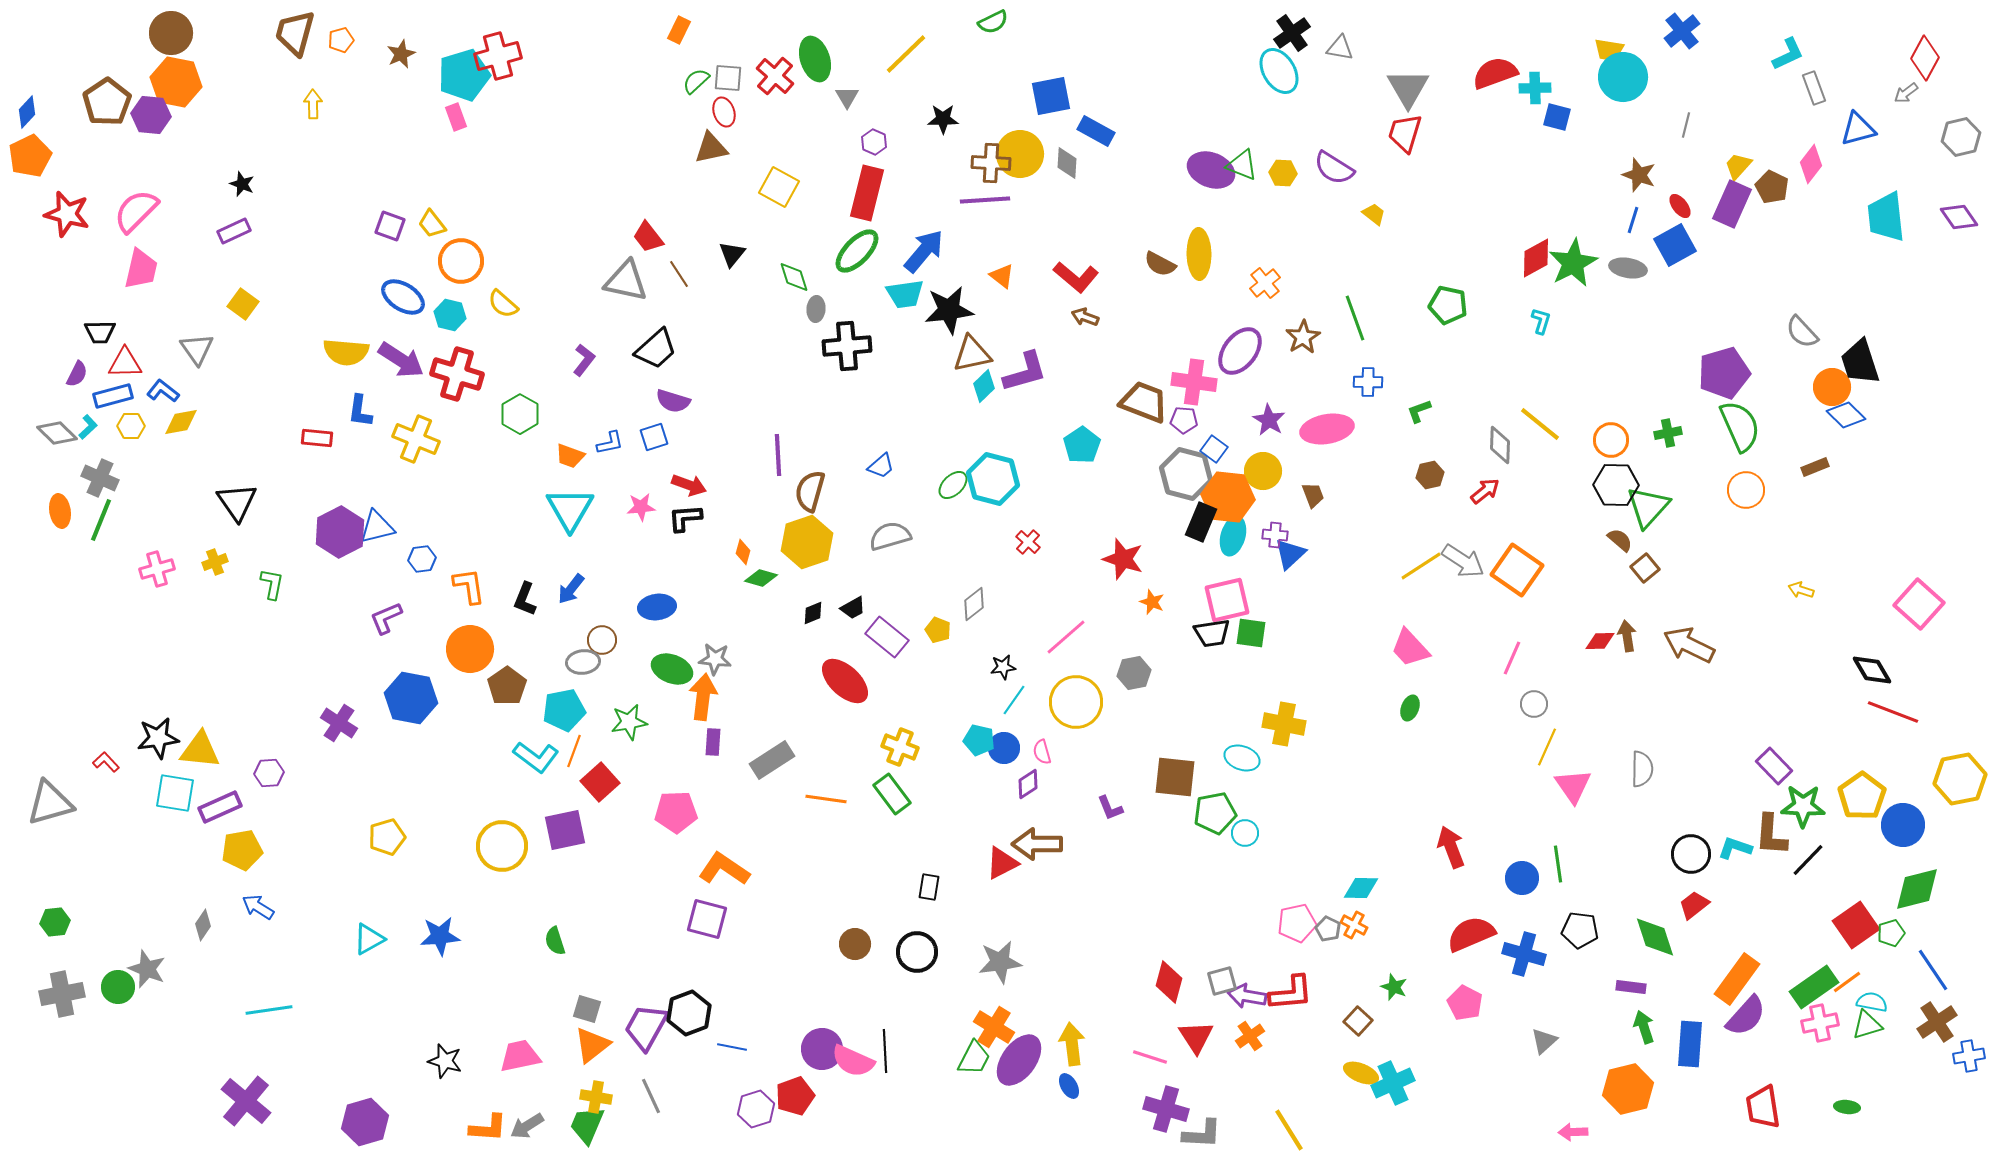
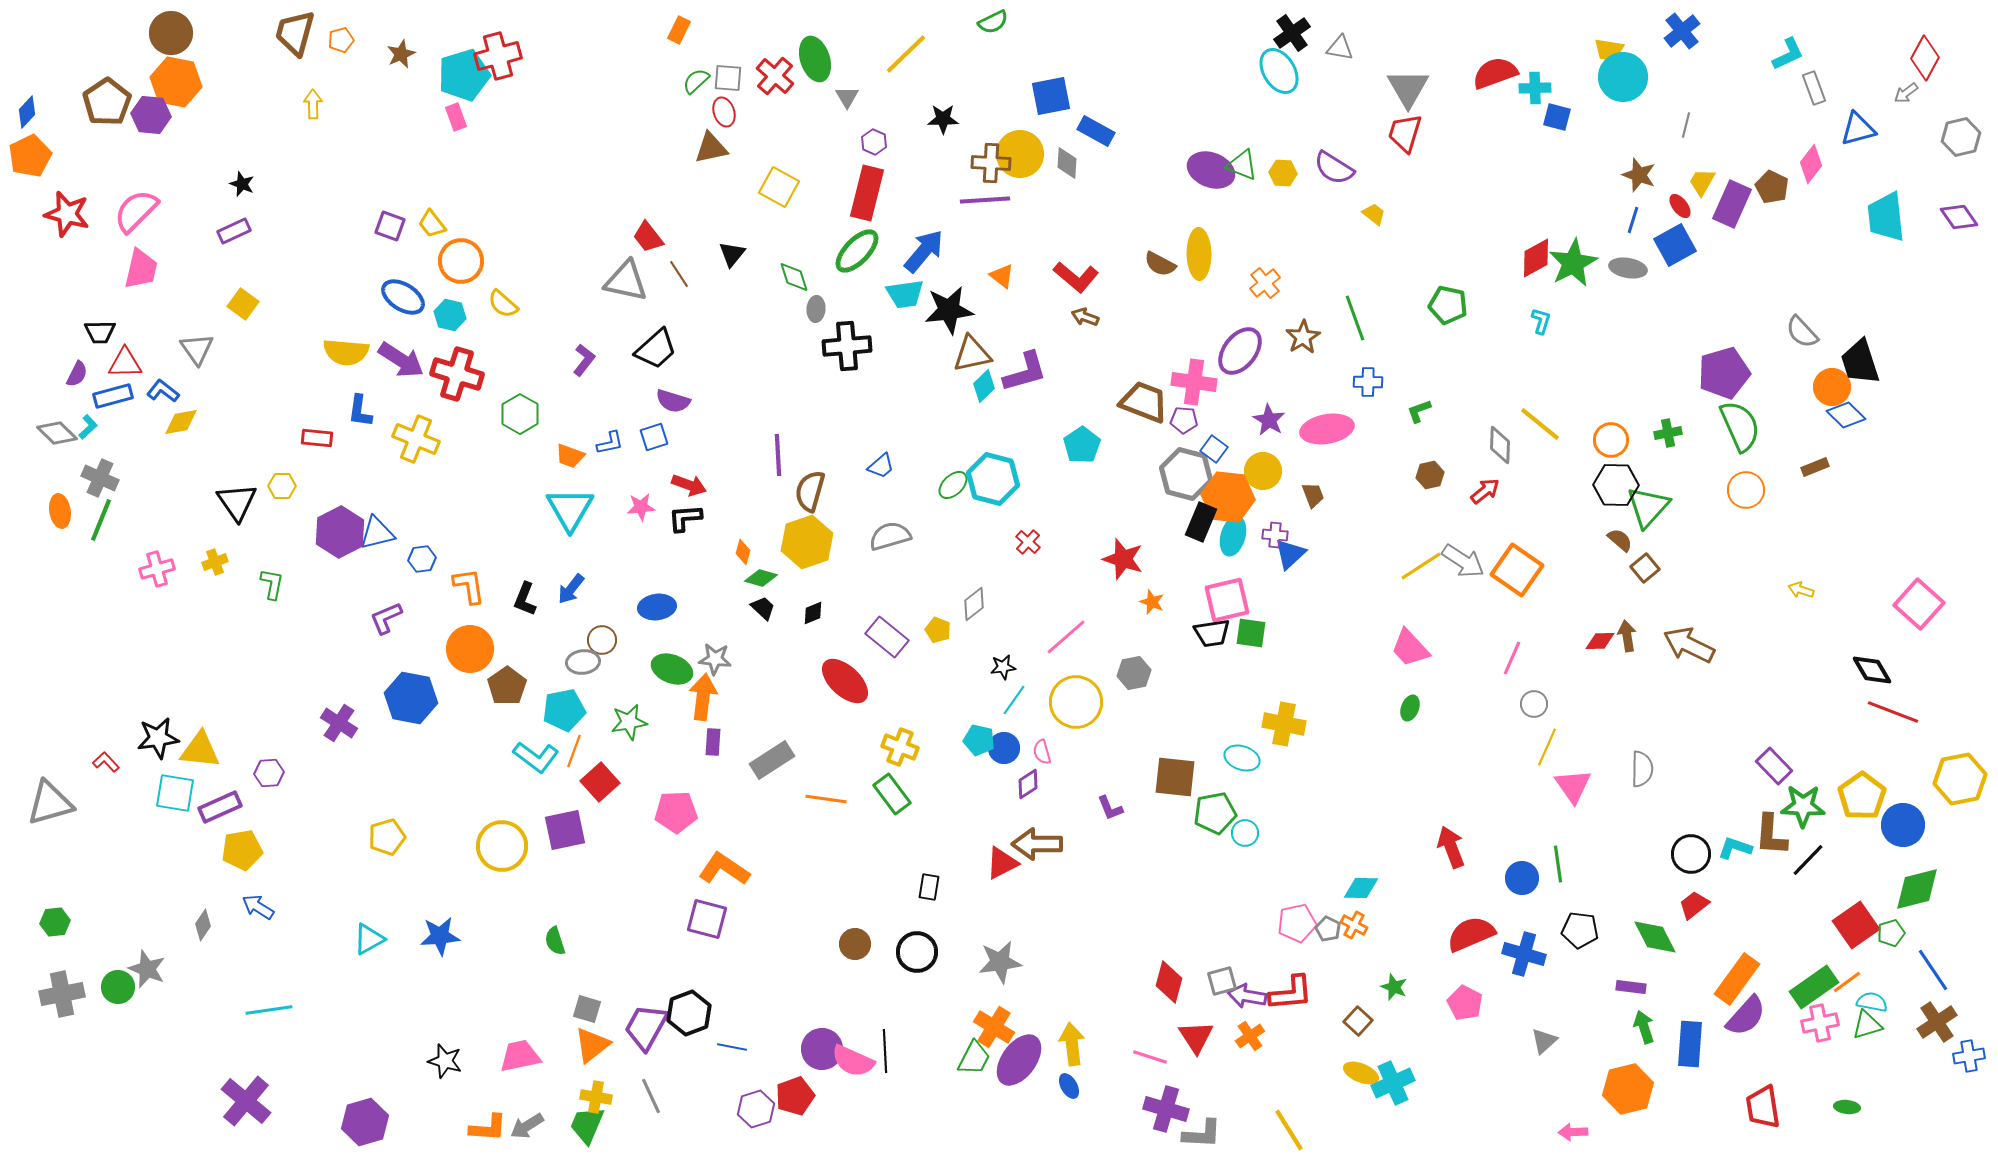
yellow trapezoid at (1738, 166): moved 36 px left, 16 px down; rotated 12 degrees counterclockwise
yellow hexagon at (131, 426): moved 151 px right, 60 px down
blue triangle at (377, 527): moved 6 px down
black trapezoid at (853, 608): moved 90 px left; rotated 108 degrees counterclockwise
green diamond at (1655, 937): rotated 9 degrees counterclockwise
